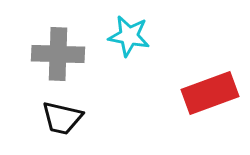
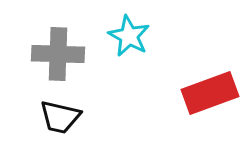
cyan star: rotated 18 degrees clockwise
black trapezoid: moved 2 px left, 1 px up
